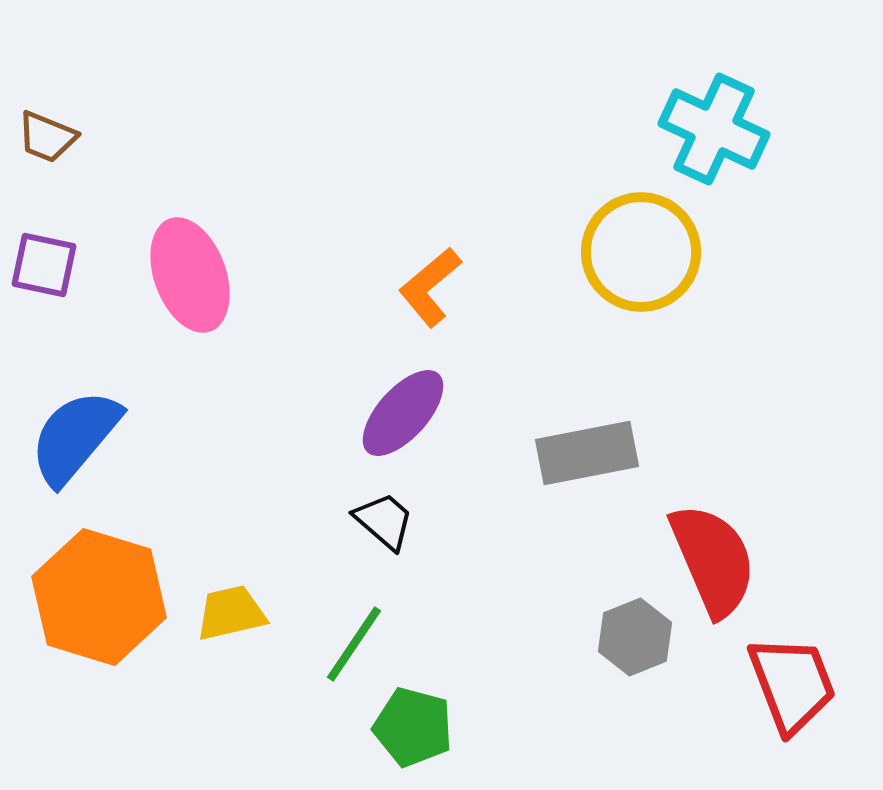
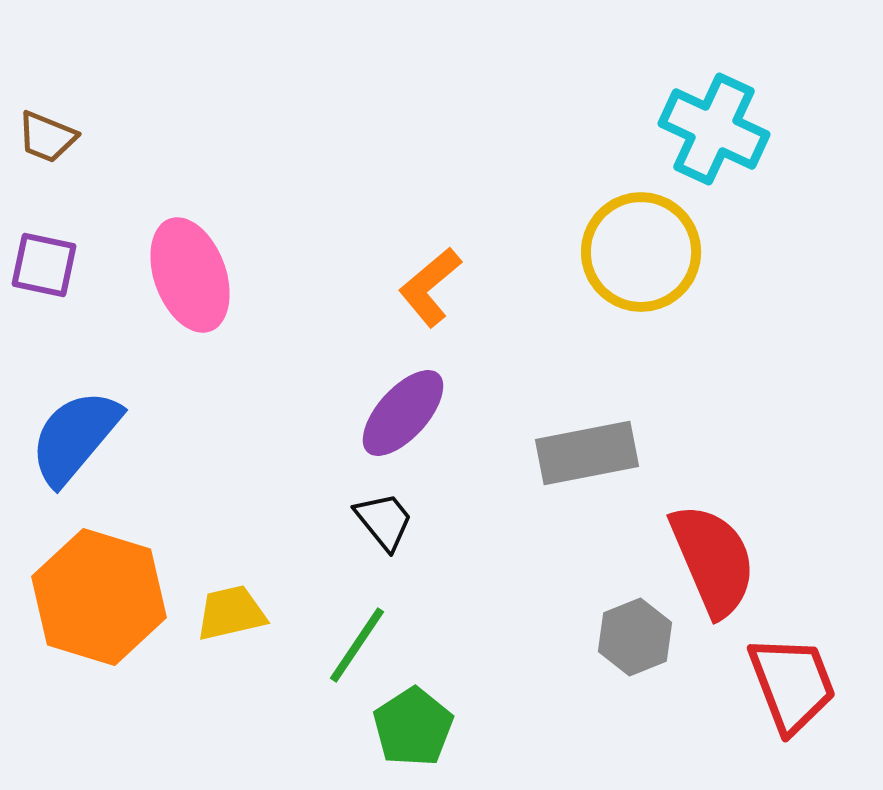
black trapezoid: rotated 10 degrees clockwise
green line: moved 3 px right, 1 px down
green pentagon: rotated 24 degrees clockwise
